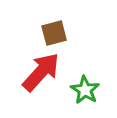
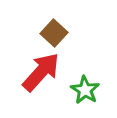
brown square: rotated 32 degrees counterclockwise
